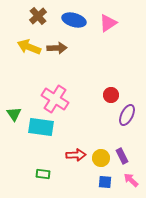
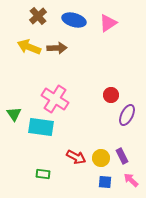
red arrow: moved 2 px down; rotated 30 degrees clockwise
